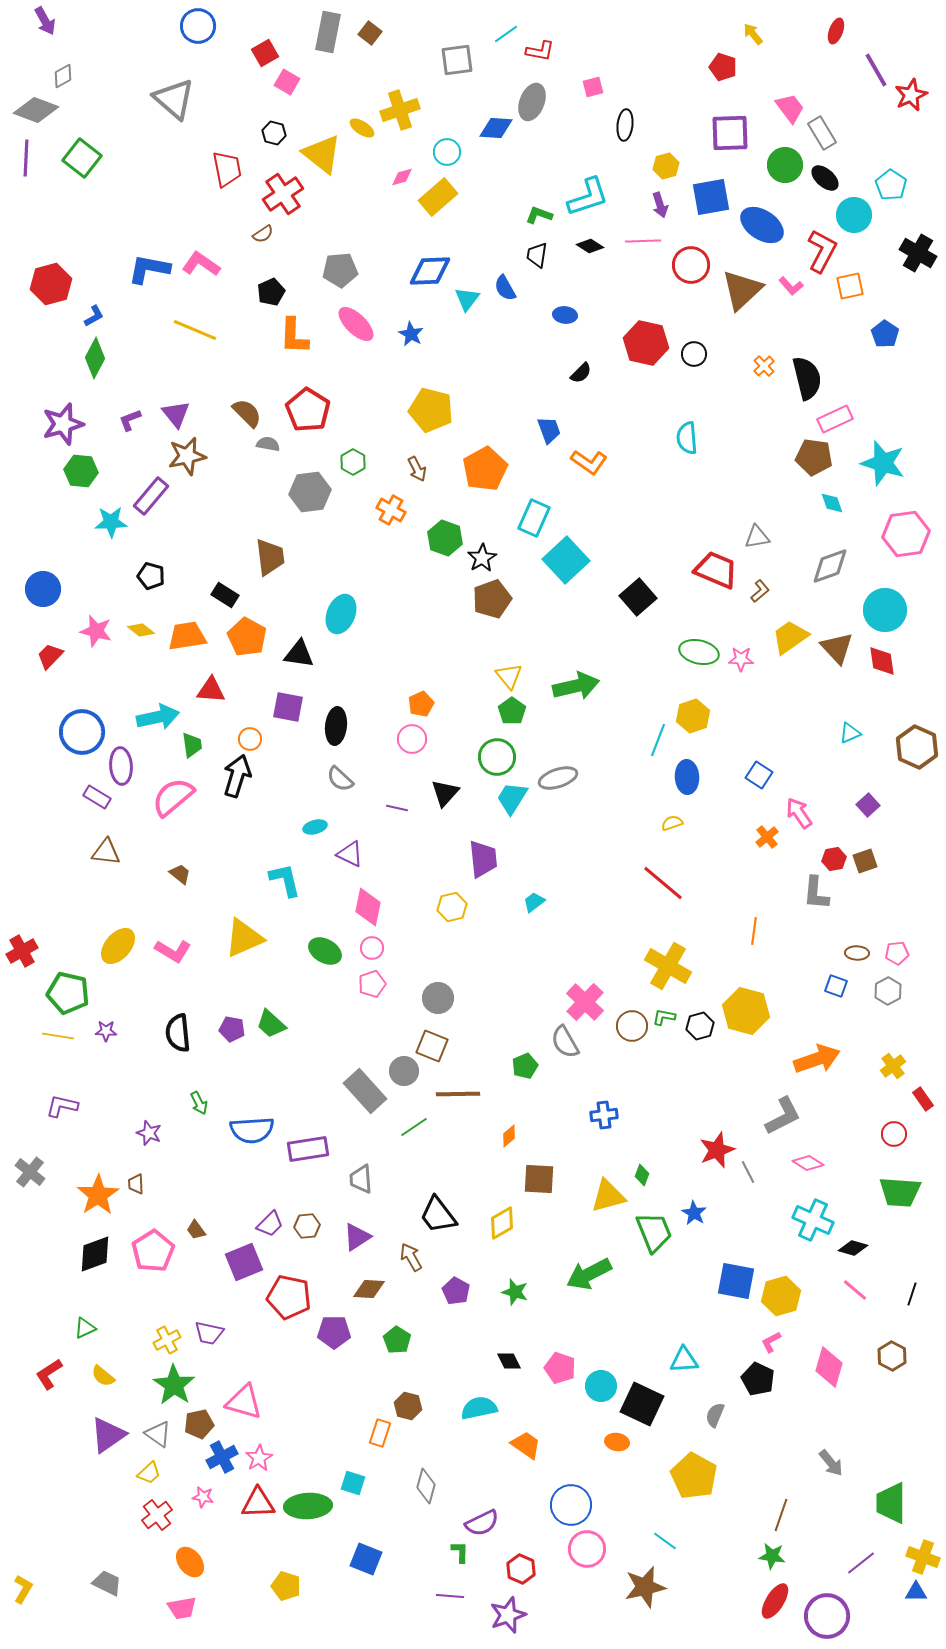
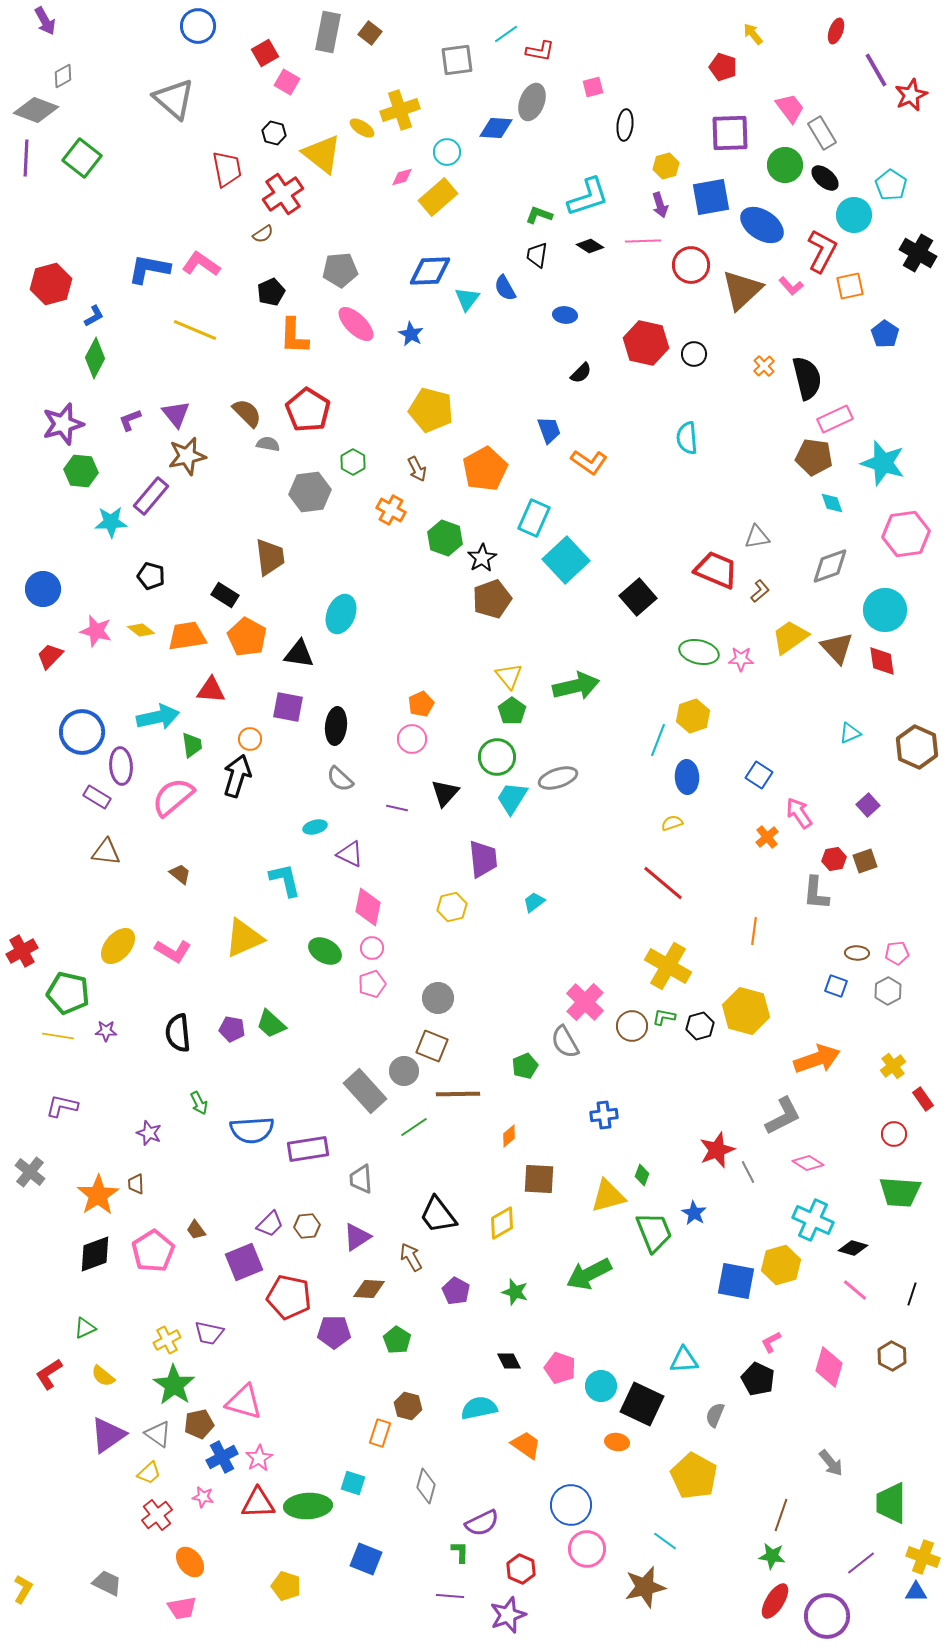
yellow hexagon at (781, 1296): moved 31 px up
